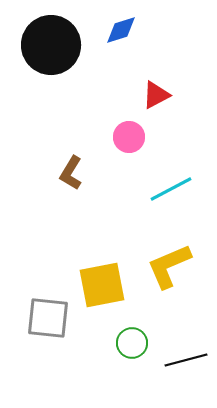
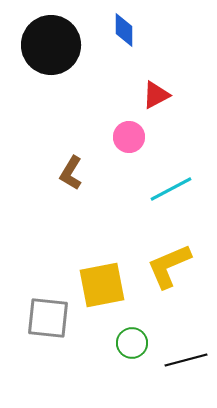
blue diamond: moved 3 px right; rotated 72 degrees counterclockwise
